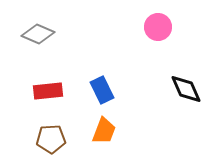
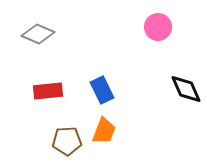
brown pentagon: moved 16 px right, 2 px down
